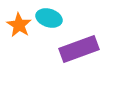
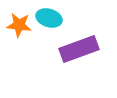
orange star: rotated 25 degrees counterclockwise
